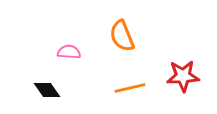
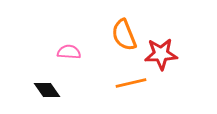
orange semicircle: moved 2 px right, 1 px up
red star: moved 22 px left, 22 px up
orange line: moved 1 px right, 5 px up
